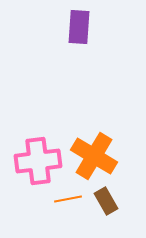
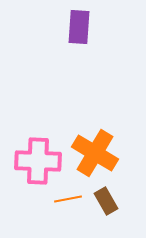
orange cross: moved 1 px right, 3 px up
pink cross: rotated 9 degrees clockwise
